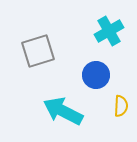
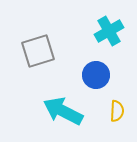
yellow semicircle: moved 4 px left, 5 px down
